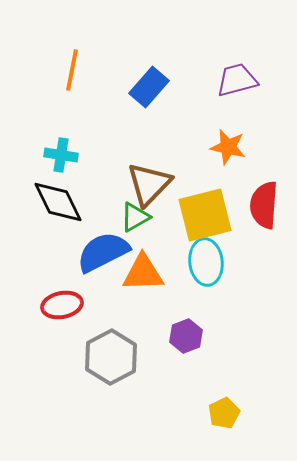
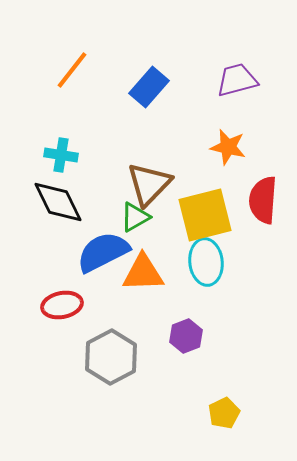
orange line: rotated 27 degrees clockwise
red semicircle: moved 1 px left, 5 px up
